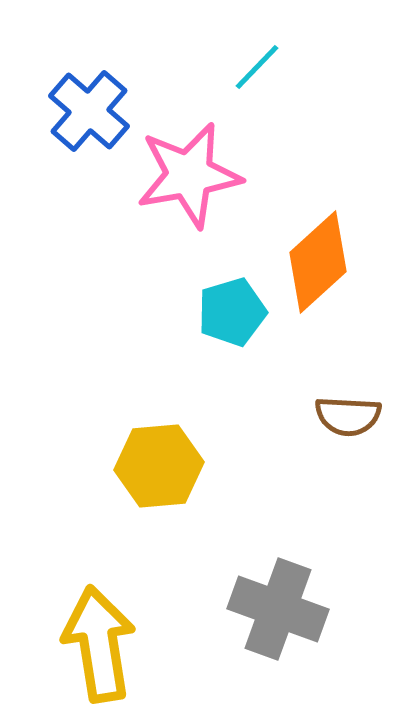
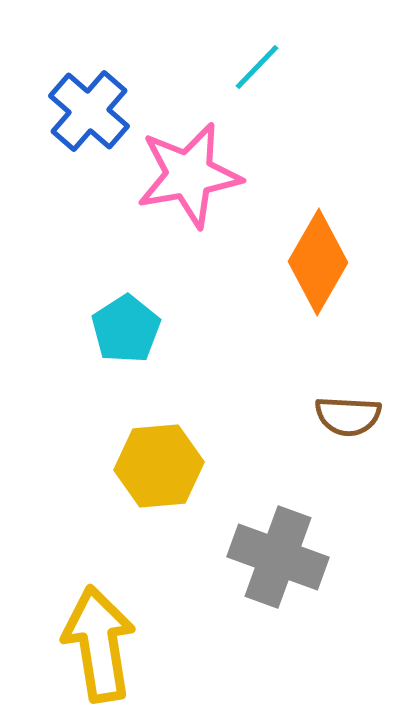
orange diamond: rotated 18 degrees counterclockwise
cyan pentagon: moved 106 px left, 17 px down; rotated 16 degrees counterclockwise
gray cross: moved 52 px up
